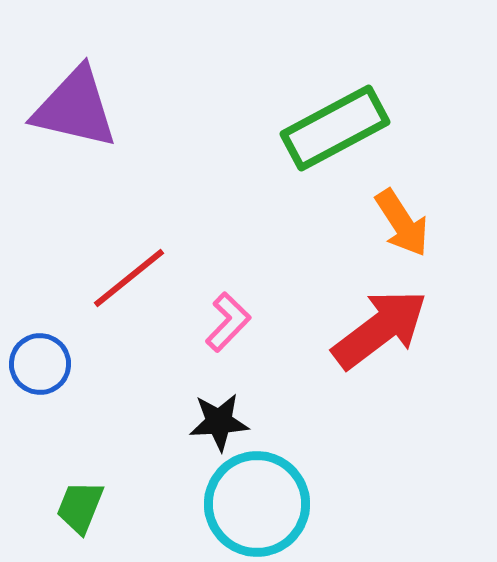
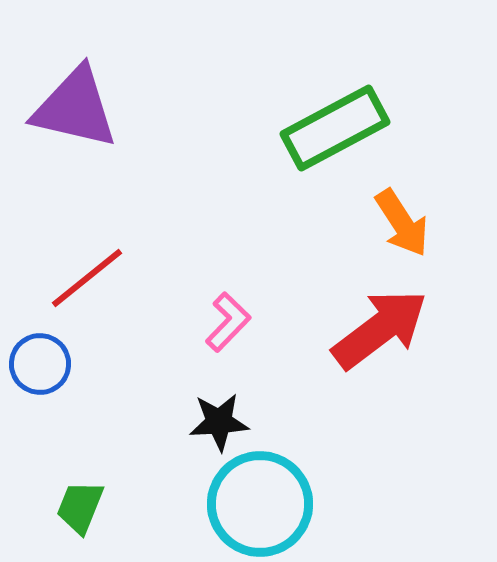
red line: moved 42 px left
cyan circle: moved 3 px right
